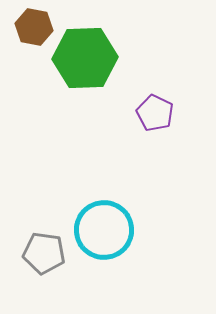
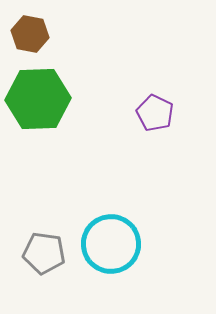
brown hexagon: moved 4 px left, 7 px down
green hexagon: moved 47 px left, 41 px down
cyan circle: moved 7 px right, 14 px down
